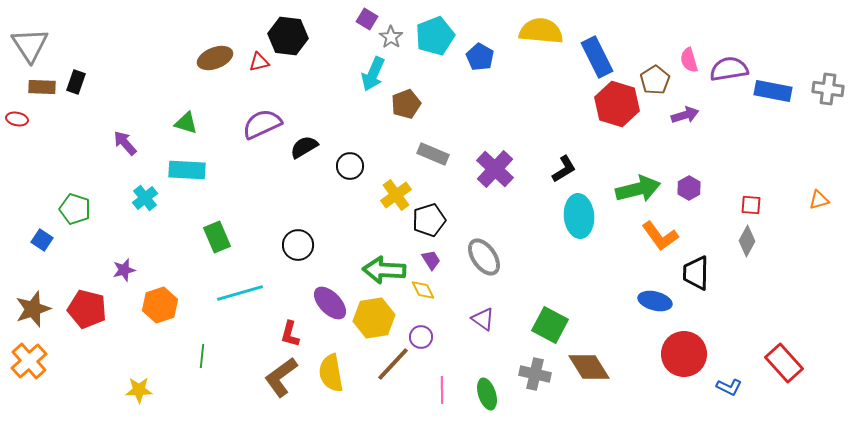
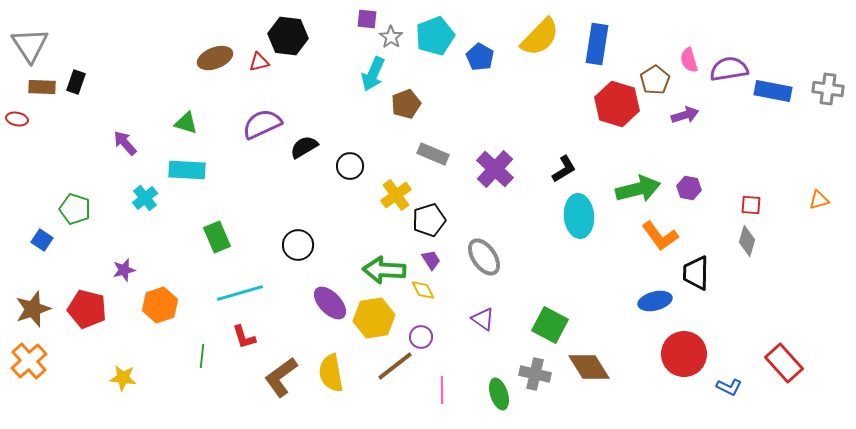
purple square at (367, 19): rotated 25 degrees counterclockwise
yellow semicircle at (541, 31): moved 1 px left, 6 px down; rotated 129 degrees clockwise
blue rectangle at (597, 57): moved 13 px up; rotated 36 degrees clockwise
purple hexagon at (689, 188): rotated 20 degrees counterclockwise
gray diamond at (747, 241): rotated 12 degrees counterclockwise
blue ellipse at (655, 301): rotated 28 degrees counterclockwise
red L-shape at (290, 334): moved 46 px left, 3 px down; rotated 32 degrees counterclockwise
brown line at (393, 364): moved 2 px right, 2 px down; rotated 9 degrees clockwise
yellow star at (139, 390): moved 16 px left, 12 px up; rotated 8 degrees clockwise
green ellipse at (487, 394): moved 12 px right
